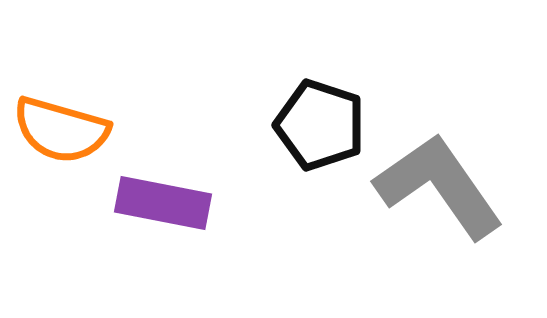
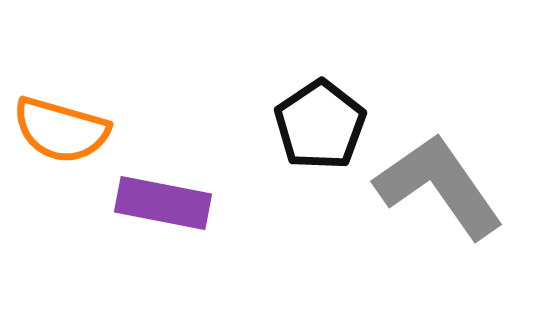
black pentagon: rotated 20 degrees clockwise
